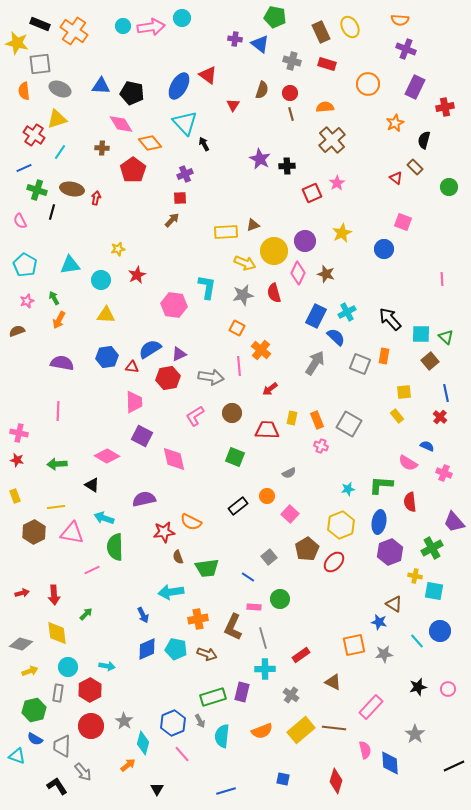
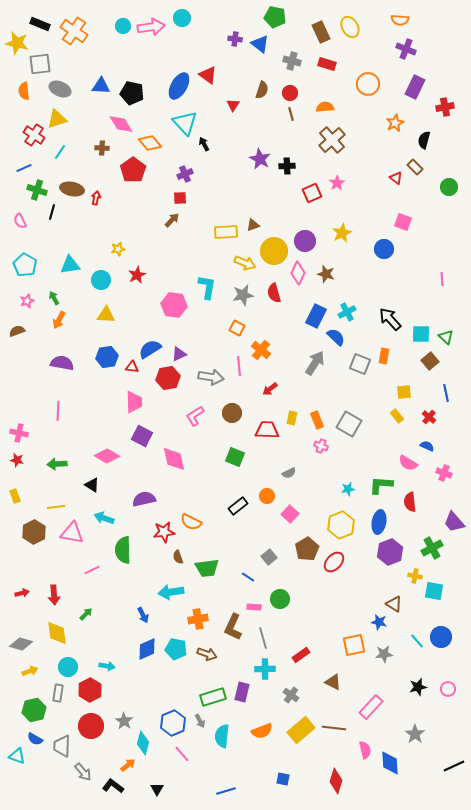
red cross at (440, 417): moved 11 px left
green semicircle at (115, 547): moved 8 px right, 3 px down
blue circle at (440, 631): moved 1 px right, 6 px down
black L-shape at (57, 786): moved 56 px right; rotated 20 degrees counterclockwise
